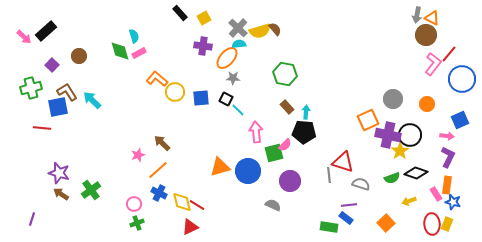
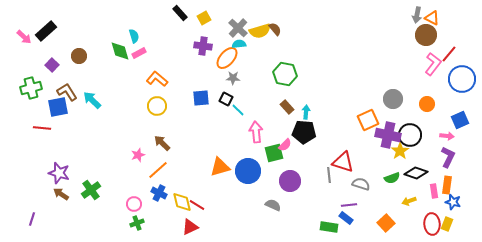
yellow circle at (175, 92): moved 18 px left, 14 px down
pink rectangle at (436, 194): moved 2 px left, 3 px up; rotated 24 degrees clockwise
